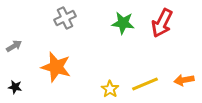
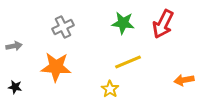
gray cross: moved 2 px left, 9 px down
red arrow: moved 1 px right, 1 px down
gray arrow: rotated 21 degrees clockwise
orange star: rotated 12 degrees counterclockwise
yellow line: moved 17 px left, 22 px up
